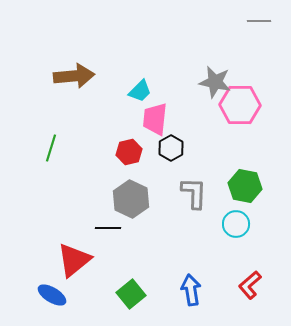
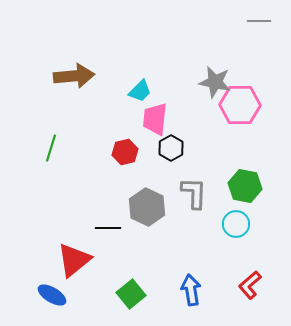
red hexagon: moved 4 px left
gray hexagon: moved 16 px right, 8 px down
